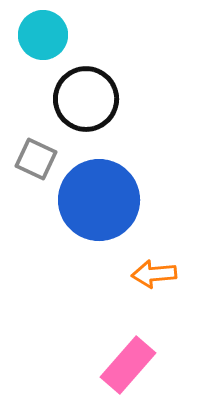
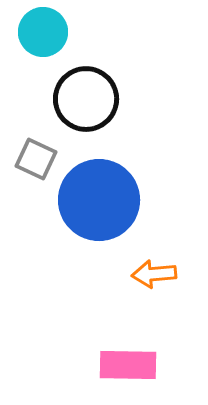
cyan circle: moved 3 px up
pink rectangle: rotated 50 degrees clockwise
